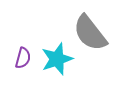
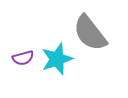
purple semicircle: rotated 60 degrees clockwise
